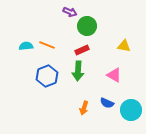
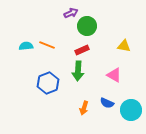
purple arrow: moved 1 px right, 1 px down; rotated 48 degrees counterclockwise
blue hexagon: moved 1 px right, 7 px down
